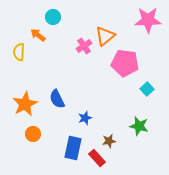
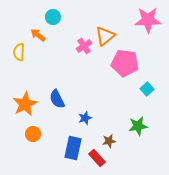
green star: moved 1 px left; rotated 24 degrees counterclockwise
